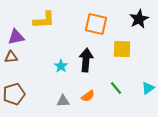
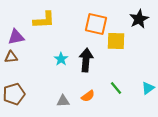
yellow square: moved 6 px left, 8 px up
cyan star: moved 7 px up
